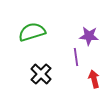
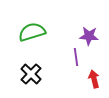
black cross: moved 10 px left
